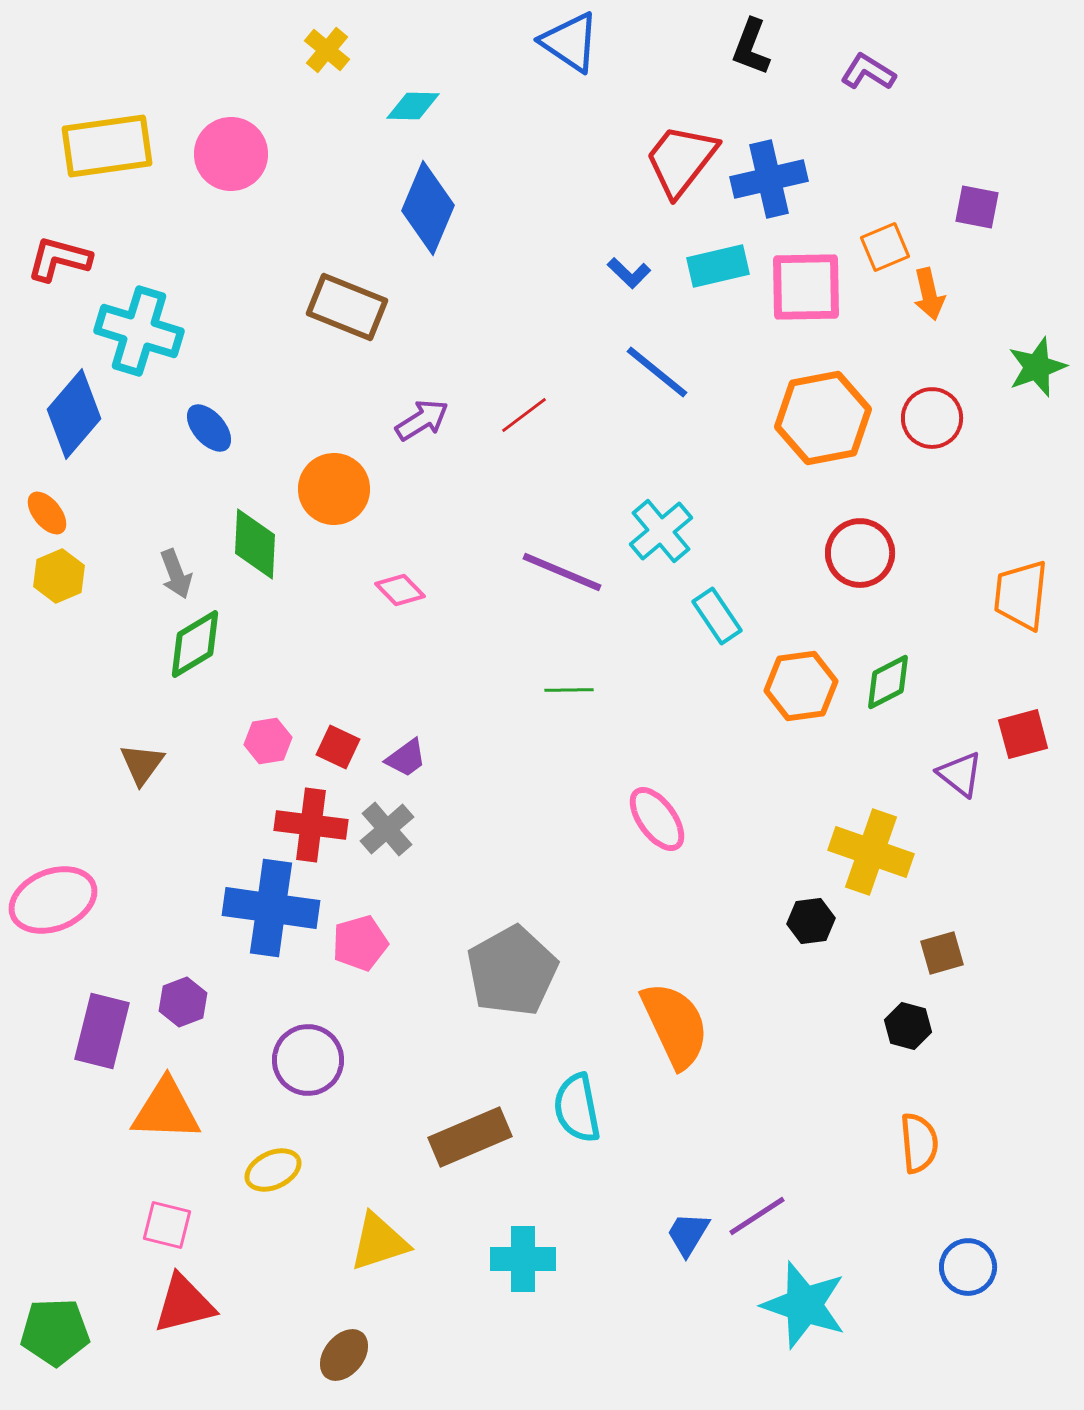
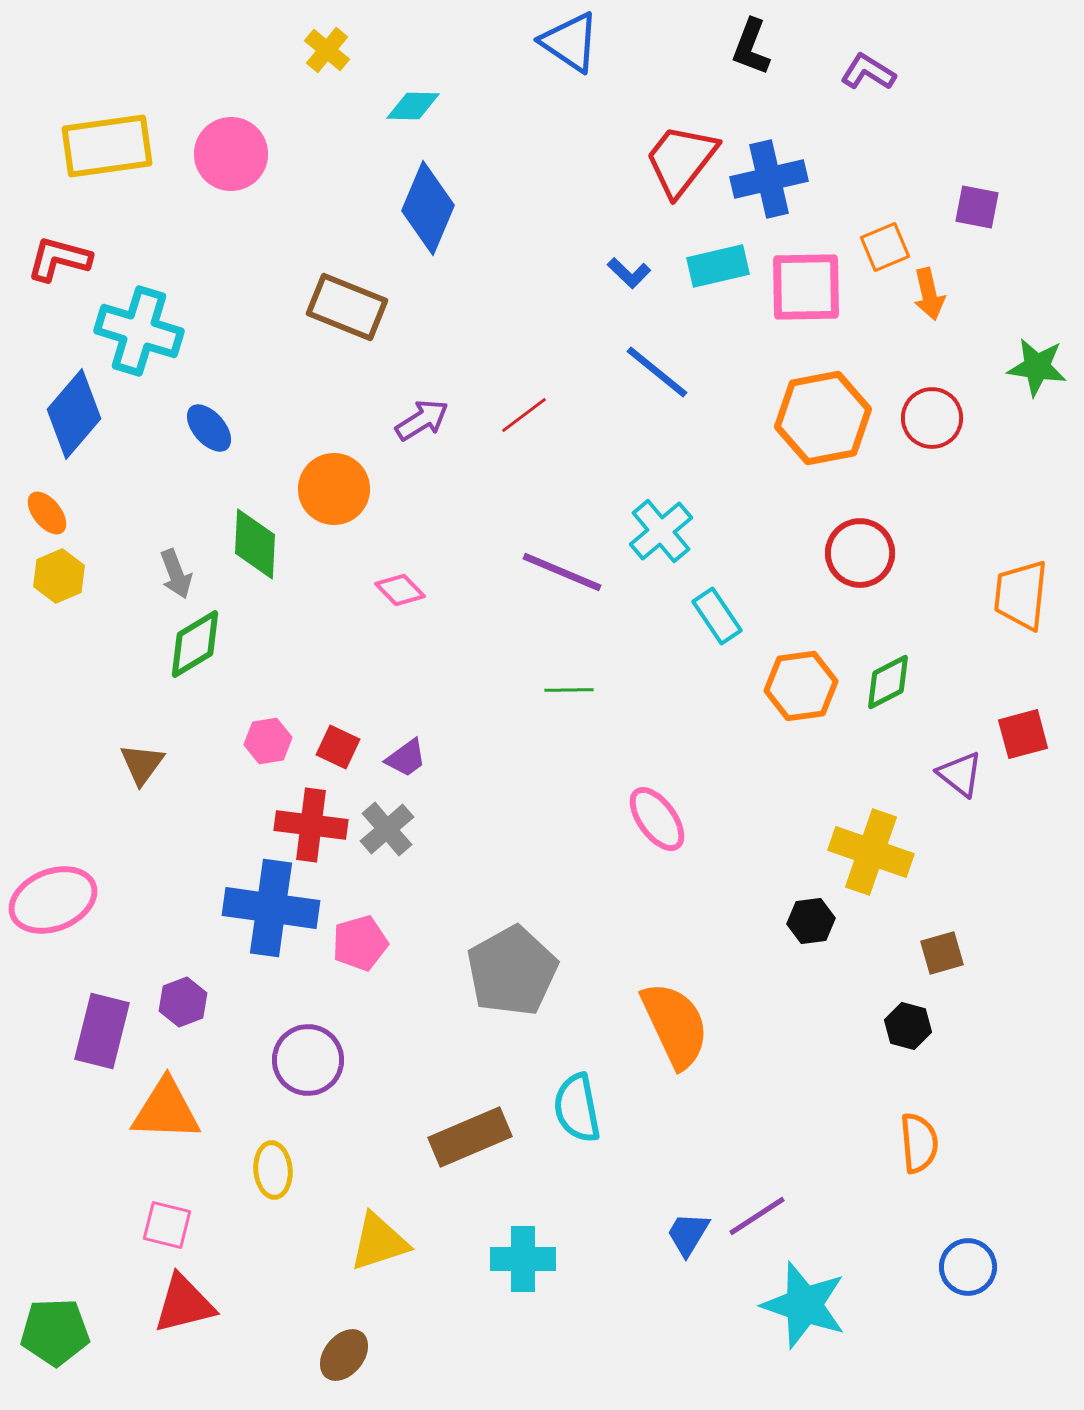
green star at (1037, 367): rotated 28 degrees clockwise
yellow ellipse at (273, 1170): rotated 70 degrees counterclockwise
